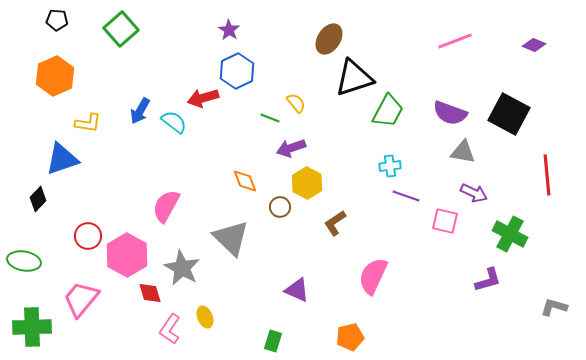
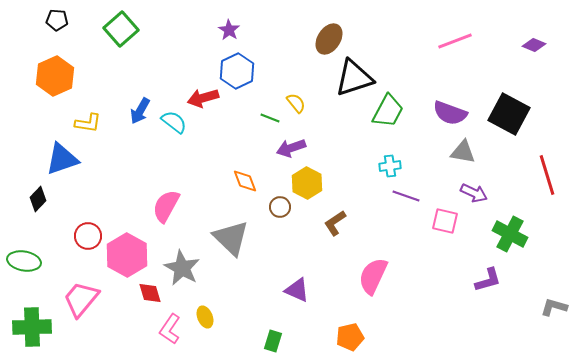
red line at (547, 175): rotated 12 degrees counterclockwise
